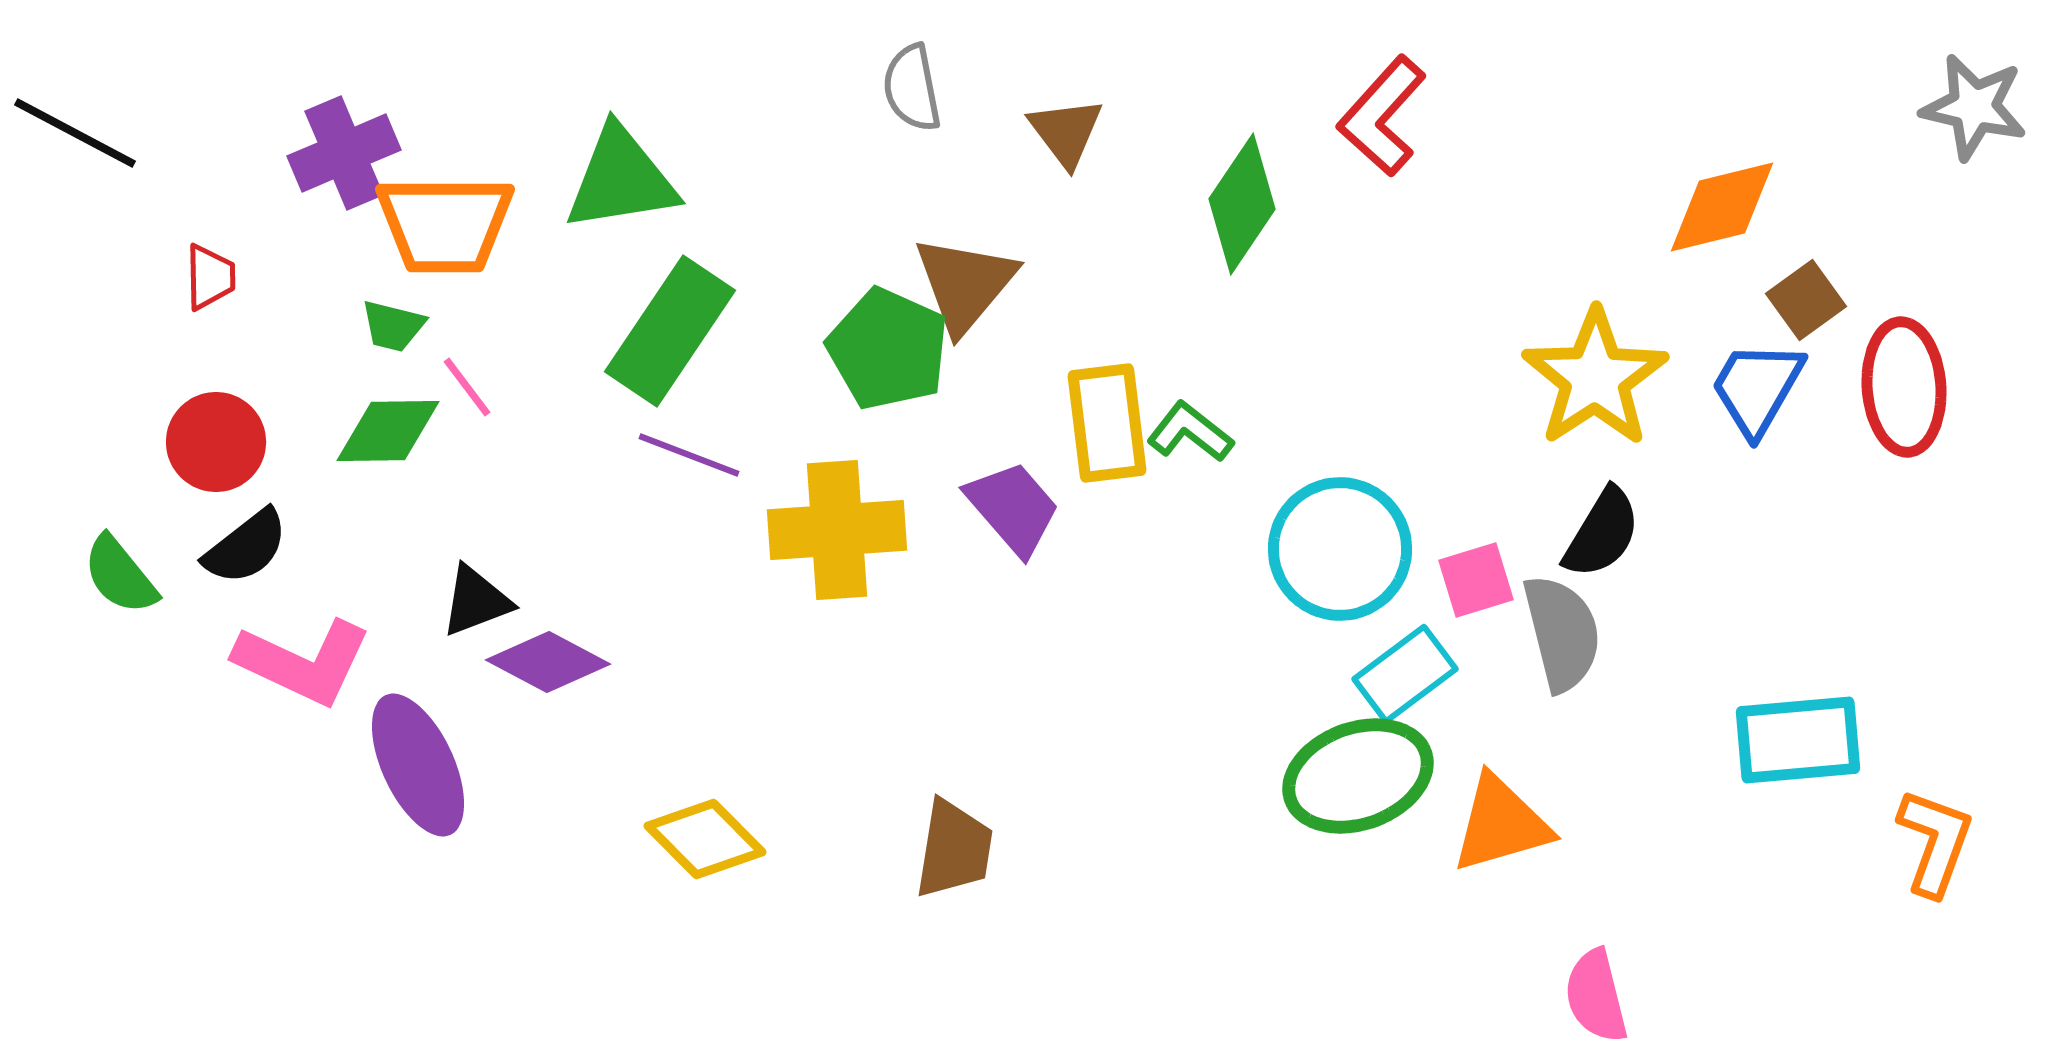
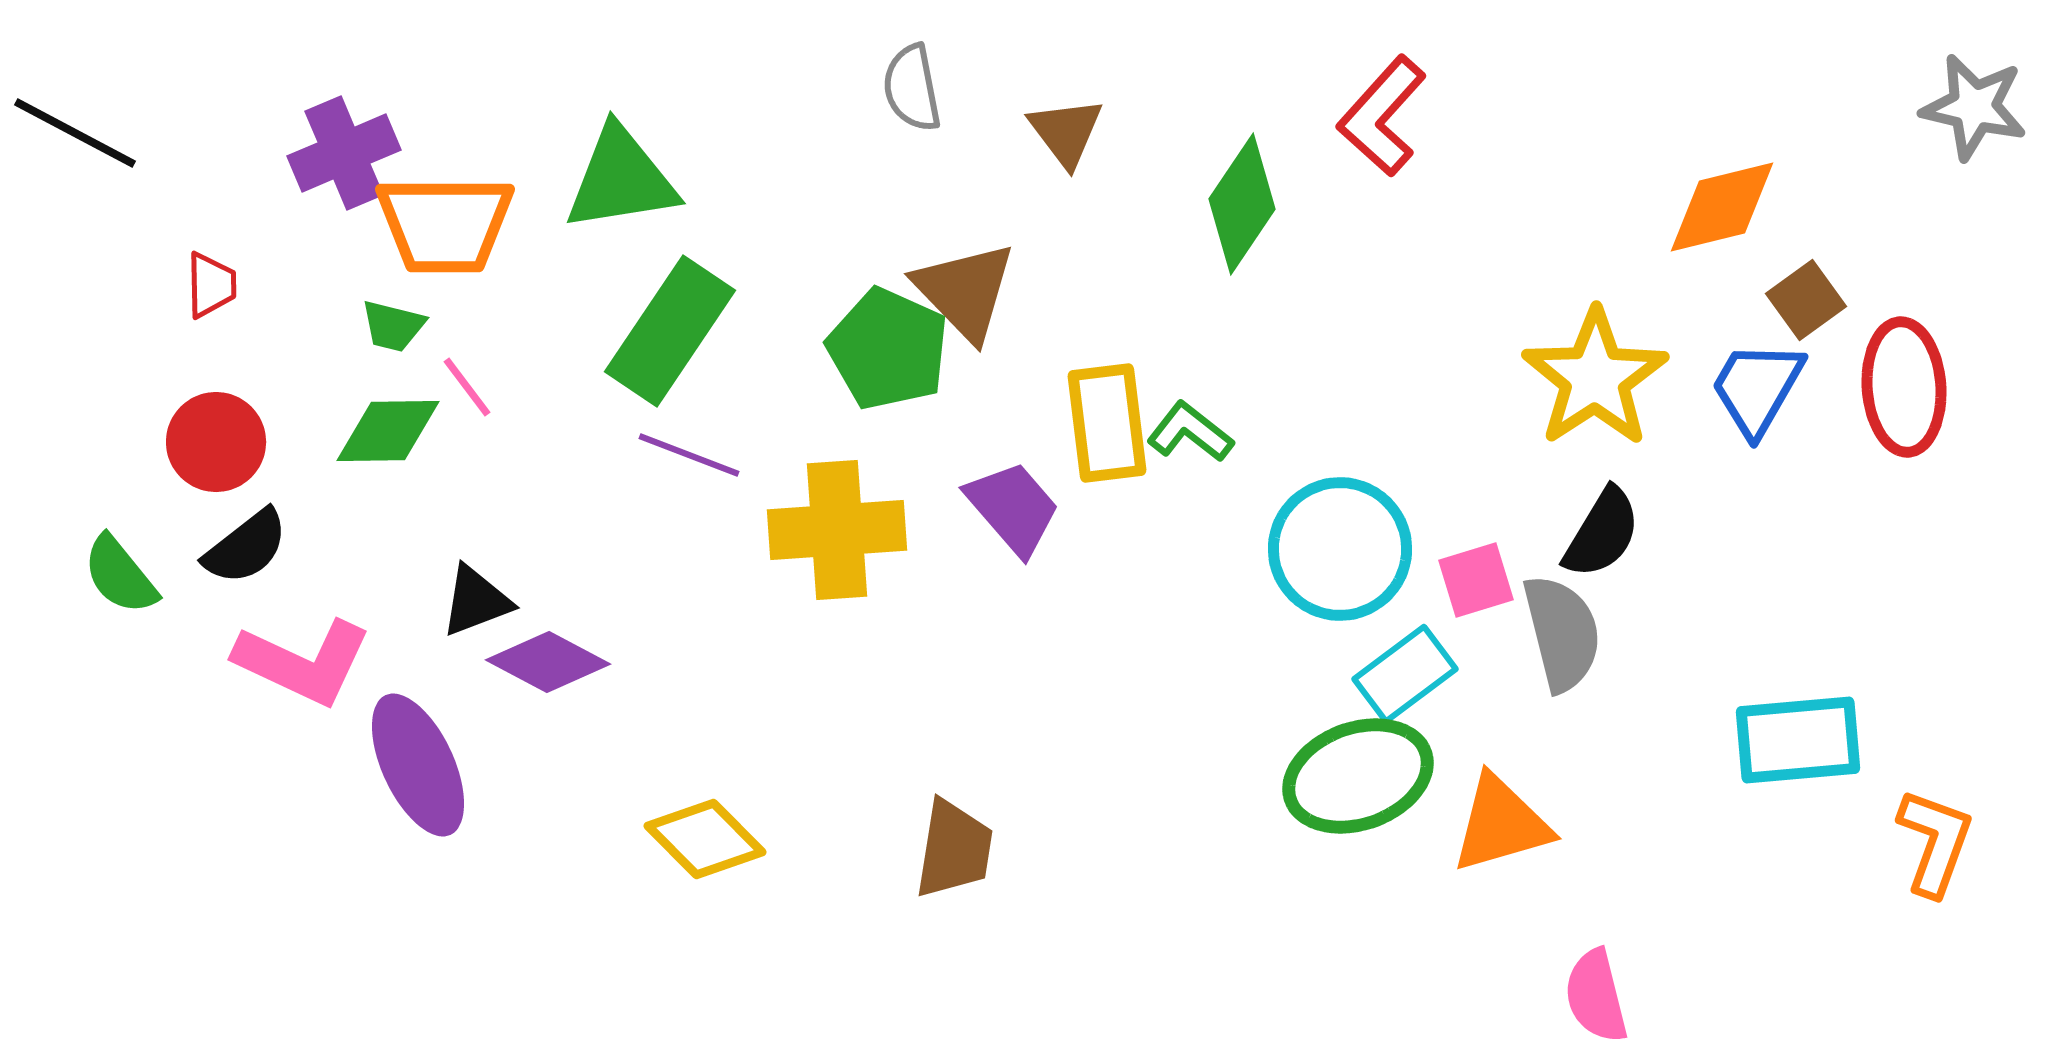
red trapezoid at (210, 277): moved 1 px right, 8 px down
brown triangle at (965, 284): moved 7 px down; rotated 24 degrees counterclockwise
